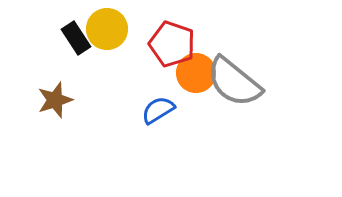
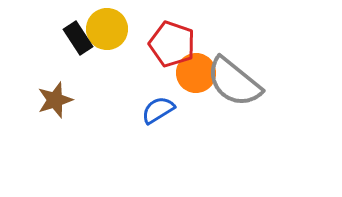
black rectangle: moved 2 px right
